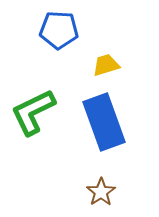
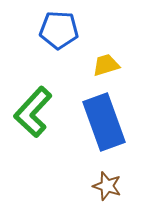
green L-shape: rotated 21 degrees counterclockwise
brown star: moved 6 px right, 6 px up; rotated 20 degrees counterclockwise
